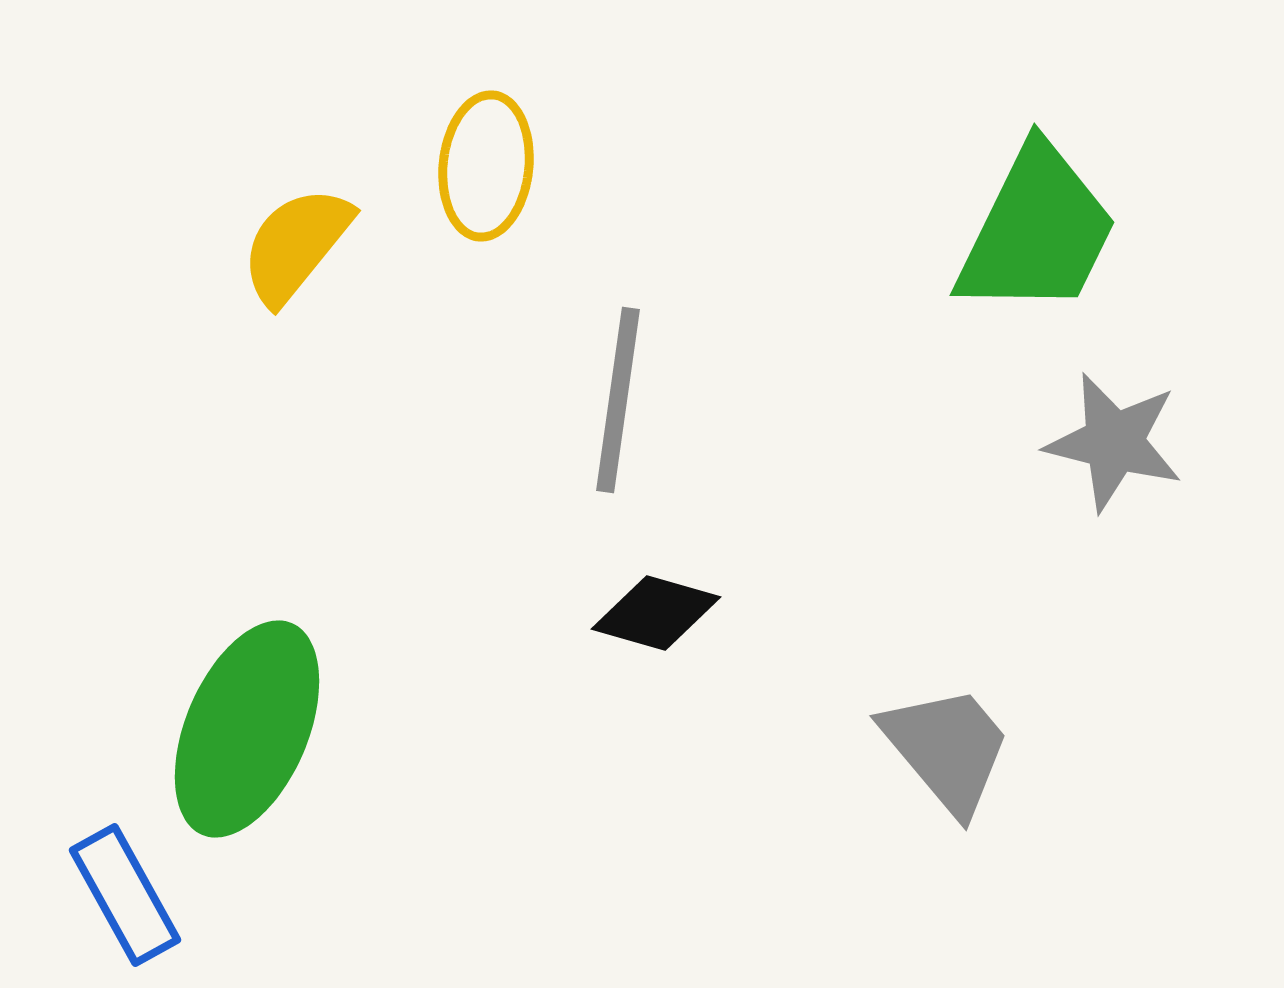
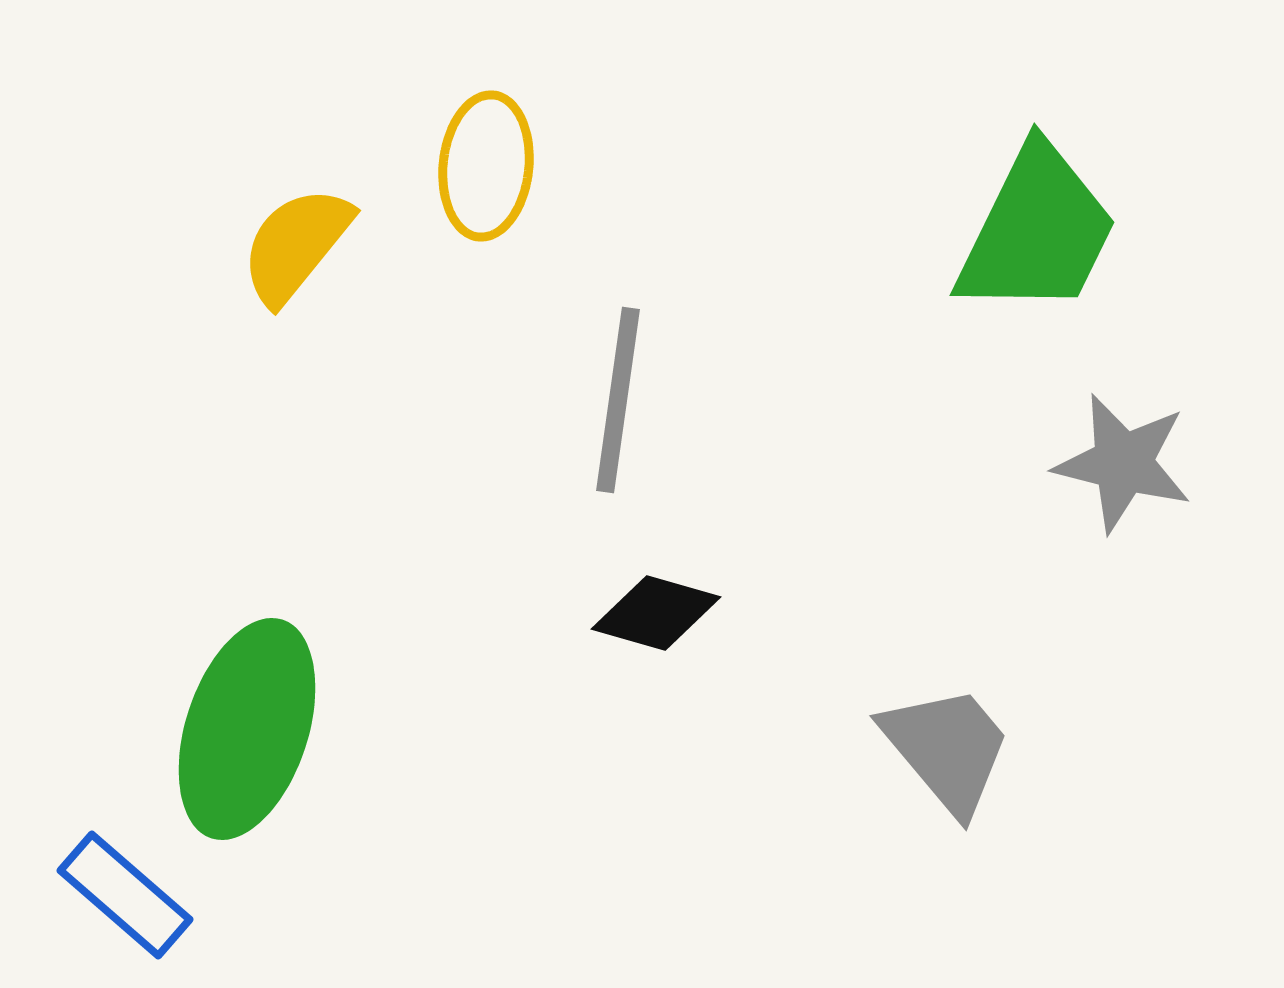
gray star: moved 9 px right, 21 px down
green ellipse: rotated 5 degrees counterclockwise
blue rectangle: rotated 20 degrees counterclockwise
